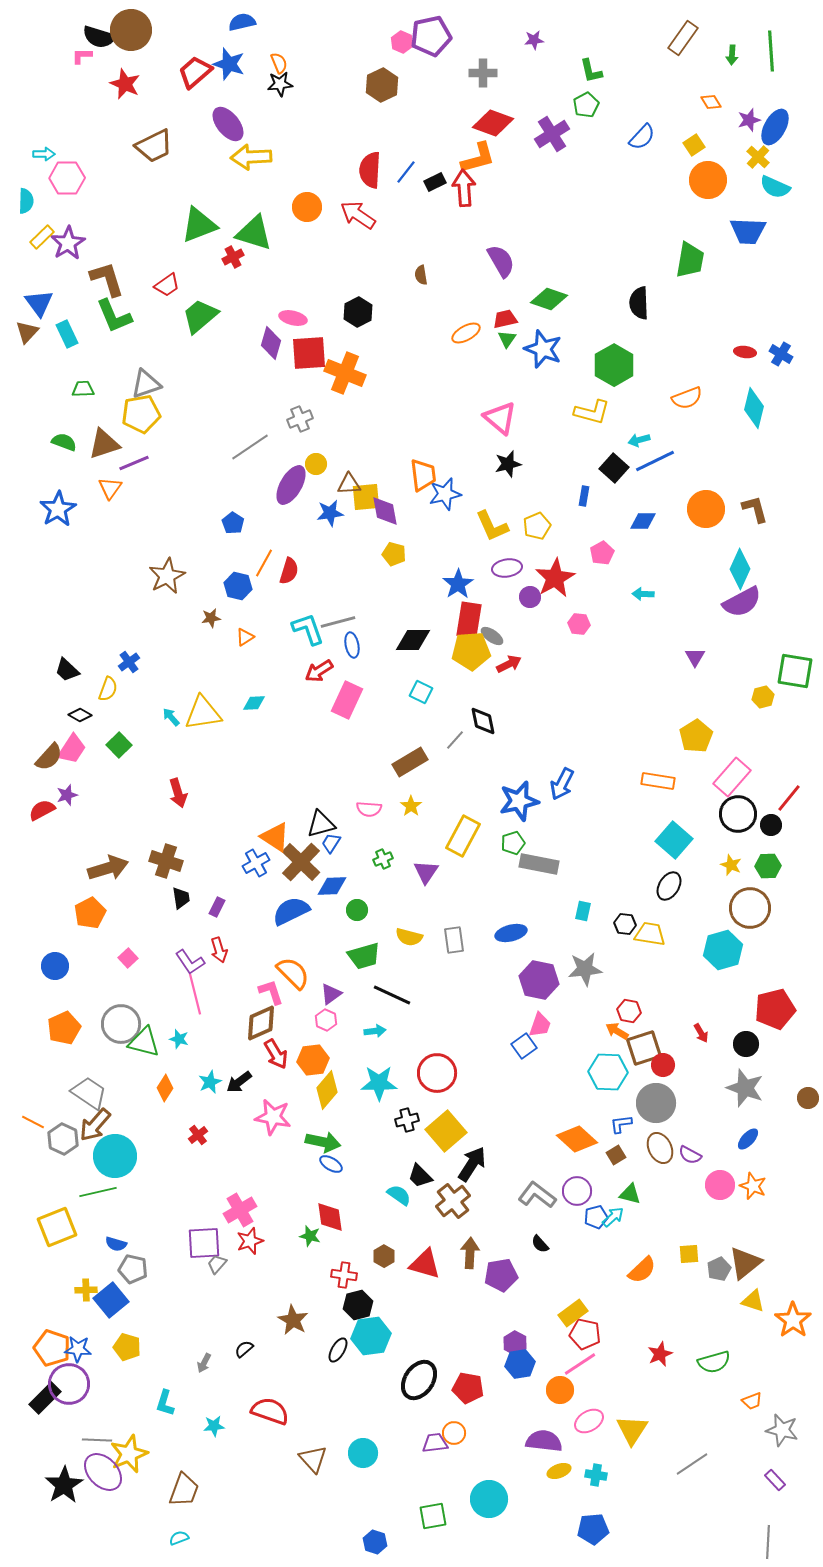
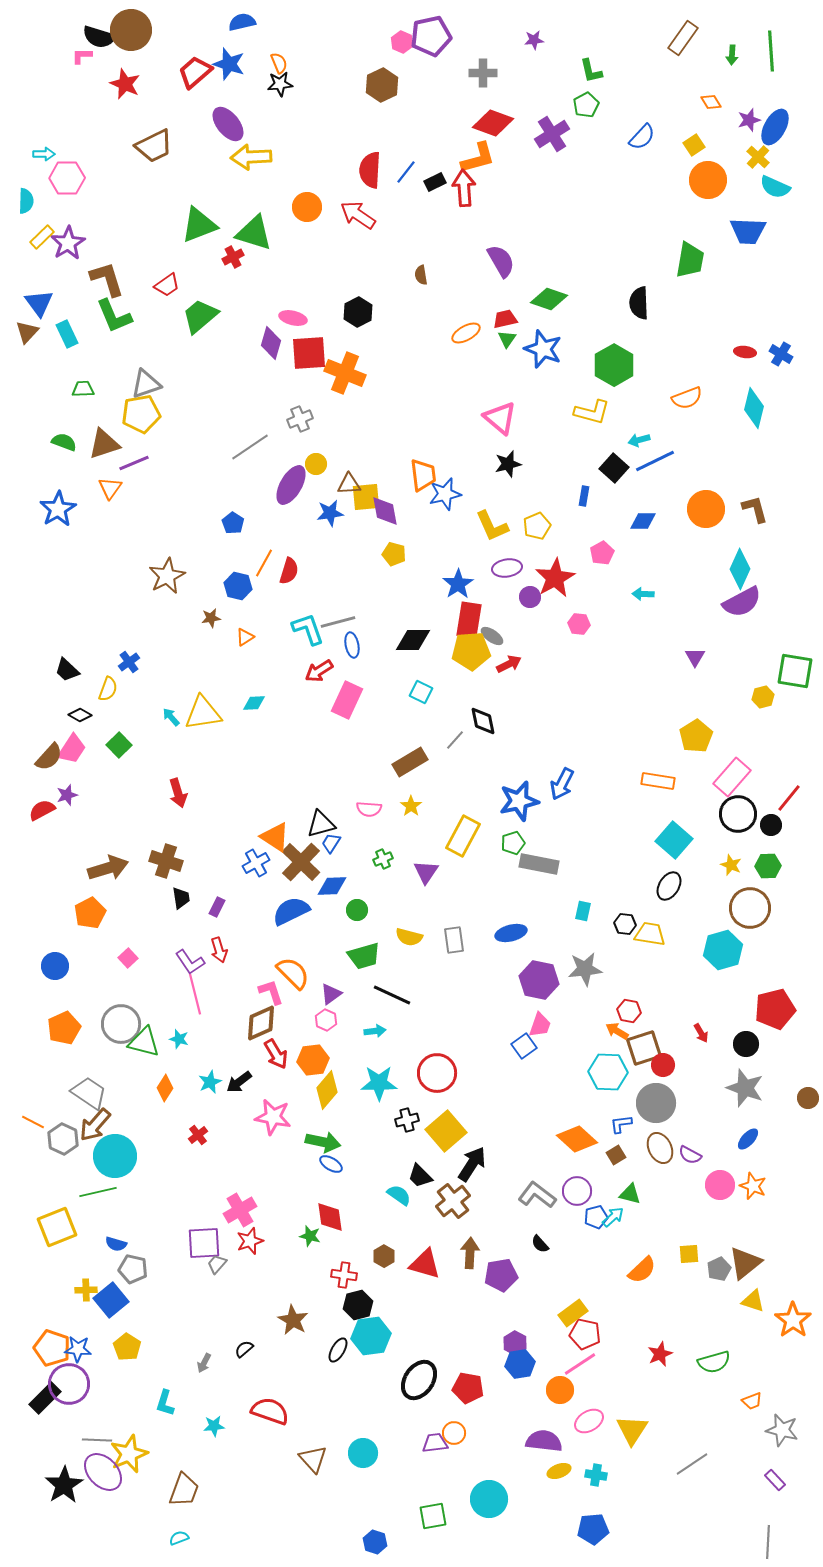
yellow pentagon at (127, 1347): rotated 16 degrees clockwise
